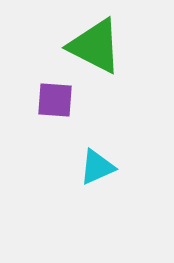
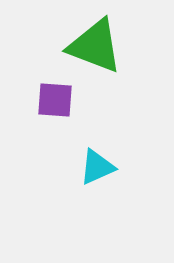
green triangle: rotated 6 degrees counterclockwise
